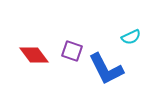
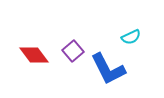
purple square: moved 1 px right; rotated 30 degrees clockwise
blue L-shape: moved 2 px right
